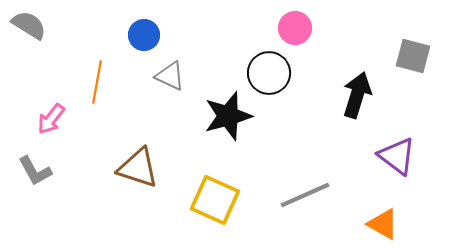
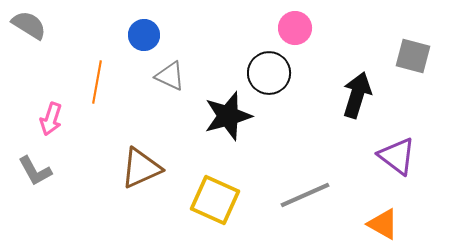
pink arrow: rotated 20 degrees counterclockwise
brown triangle: moved 3 px right; rotated 42 degrees counterclockwise
